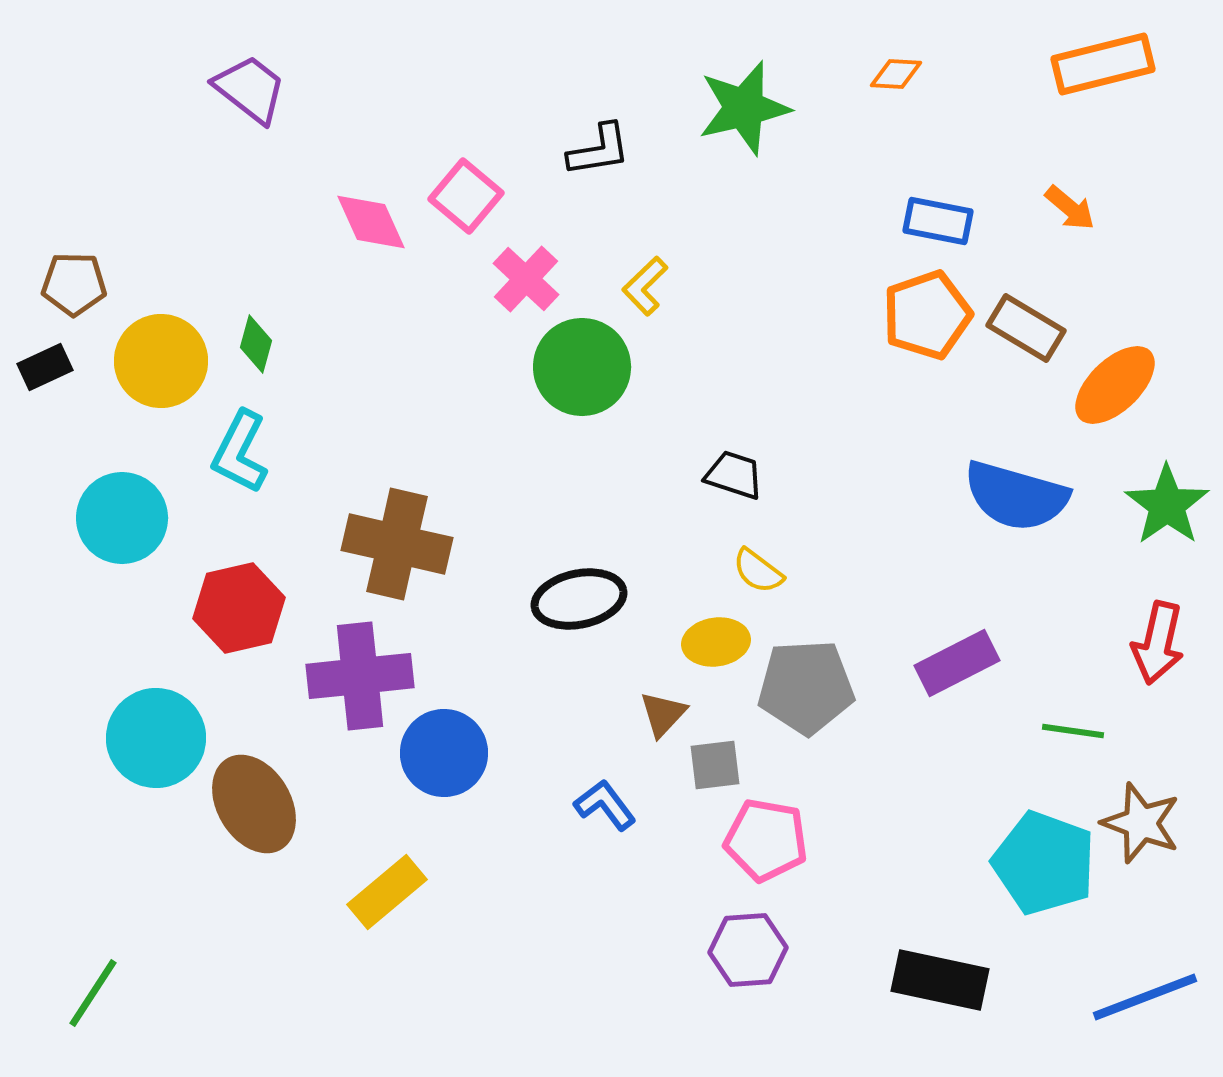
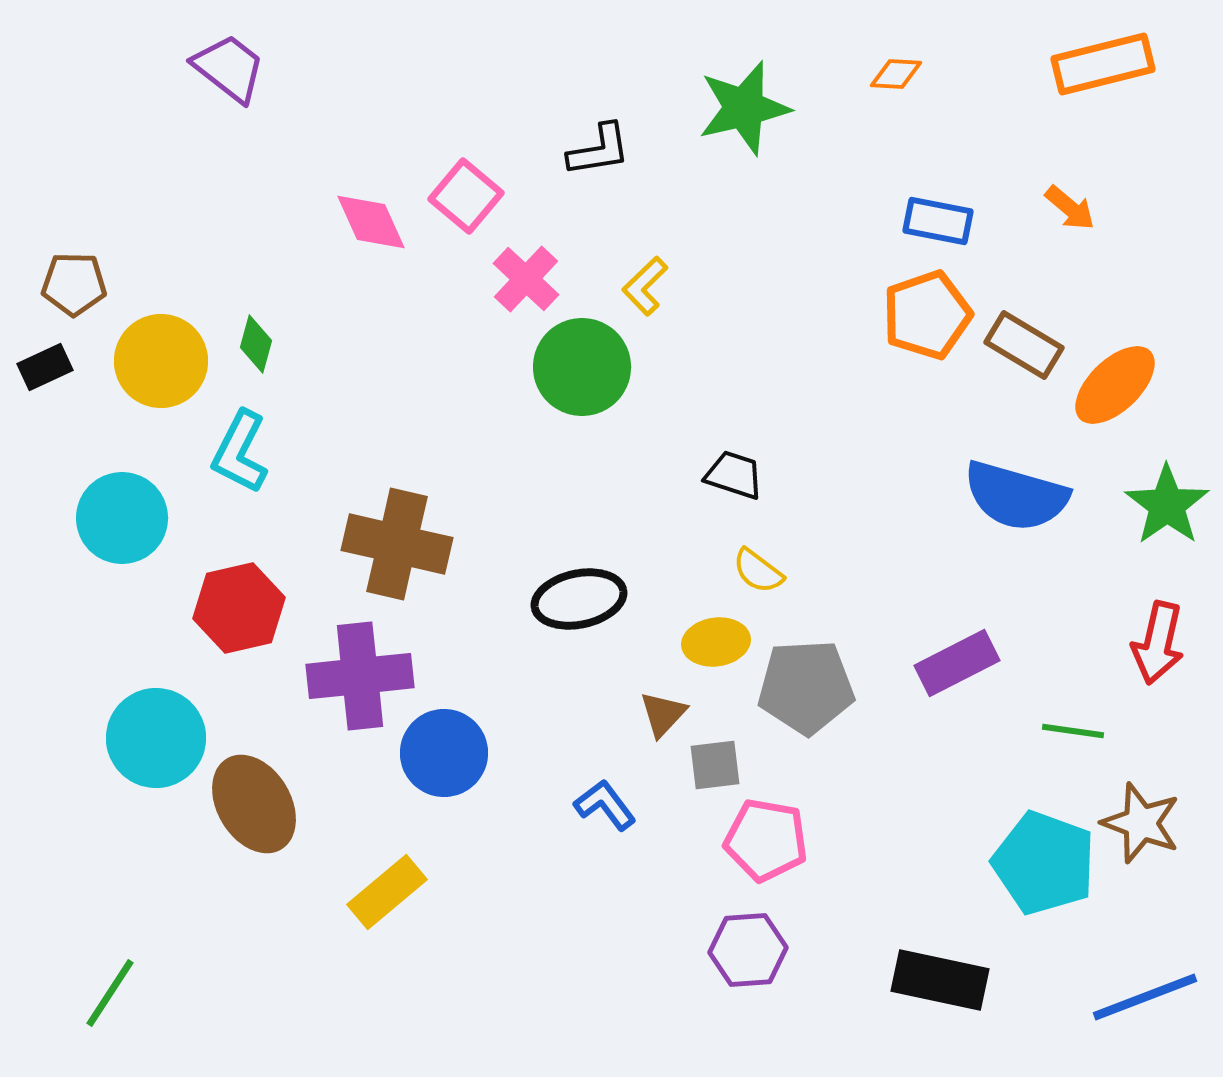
purple trapezoid at (250, 89): moved 21 px left, 21 px up
brown rectangle at (1026, 328): moved 2 px left, 17 px down
green line at (93, 993): moved 17 px right
